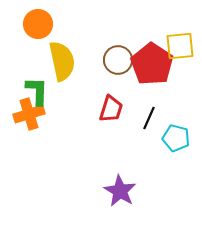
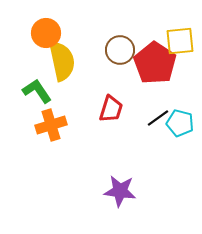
orange circle: moved 8 px right, 9 px down
yellow square: moved 5 px up
brown circle: moved 2 px right, 10 px up
red pentagon: moved 3 px right, 1 px up
green L-shape: rotated 36 degrees counterclockwise
orange cross: moved 22 px right, 11 px down
black line: moved 9 px right; rotated 30 degrees clockwise
cyan pentagon: moved 4 px right, 15 px up
purple star: rotated 24 degrees counterclockwise
